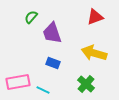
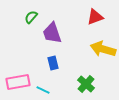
yellow arrow: moved 9 px right, 4 px up
blue rectangle: rotated 56 degrees clockwise
